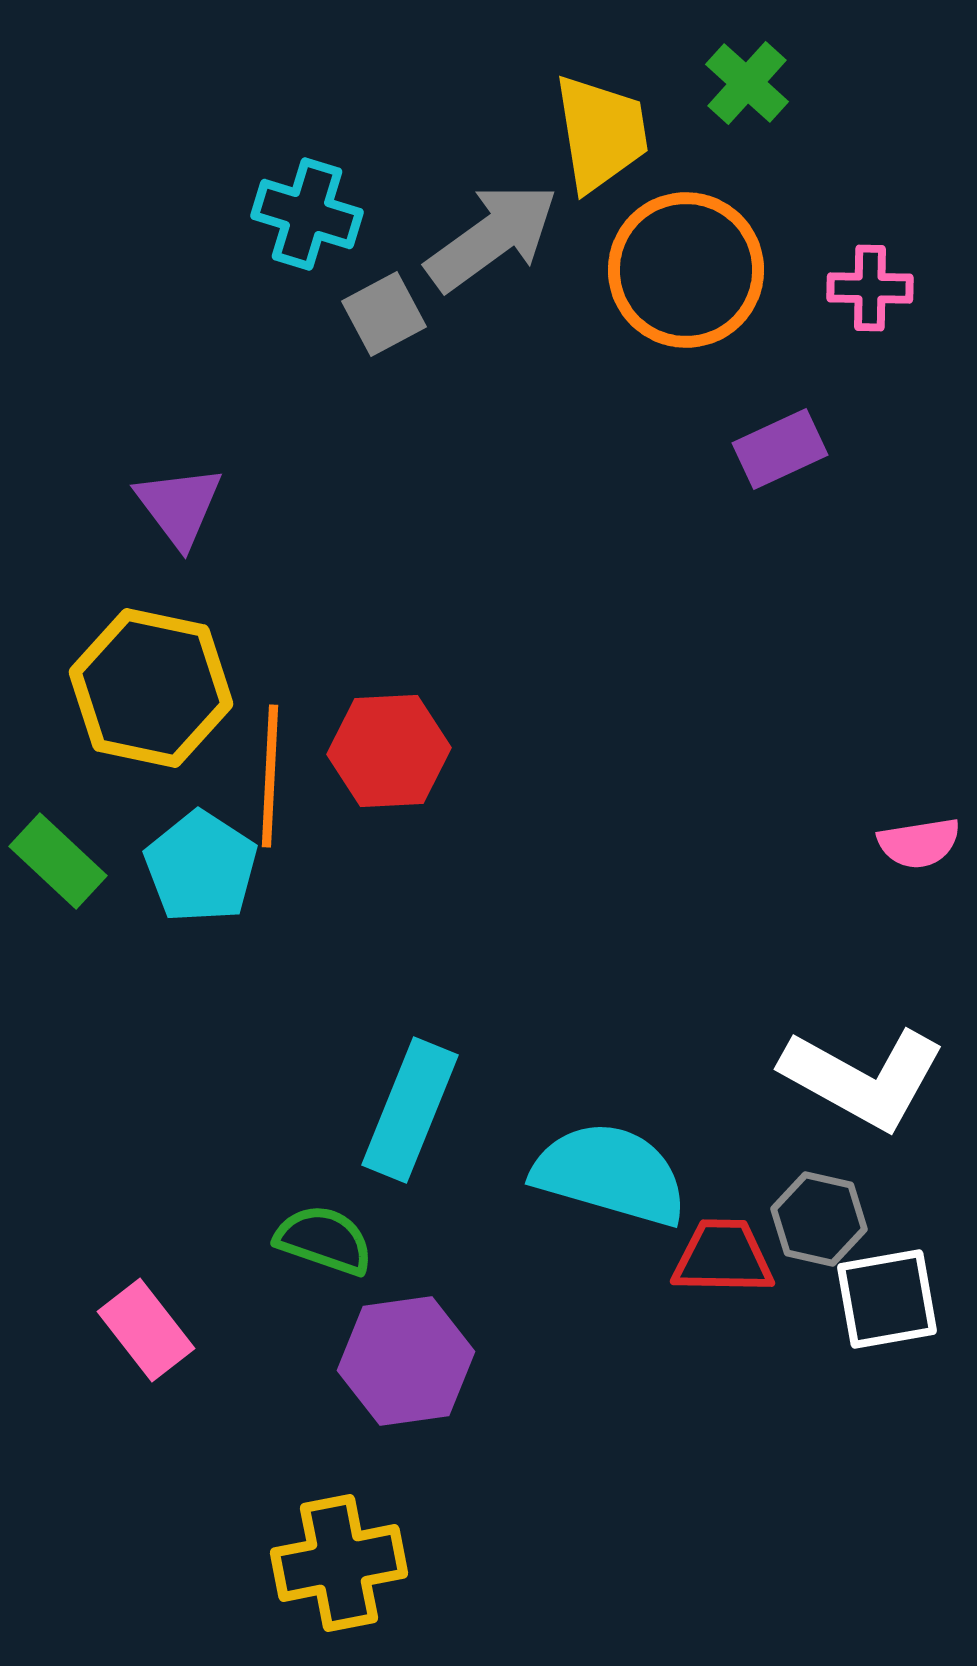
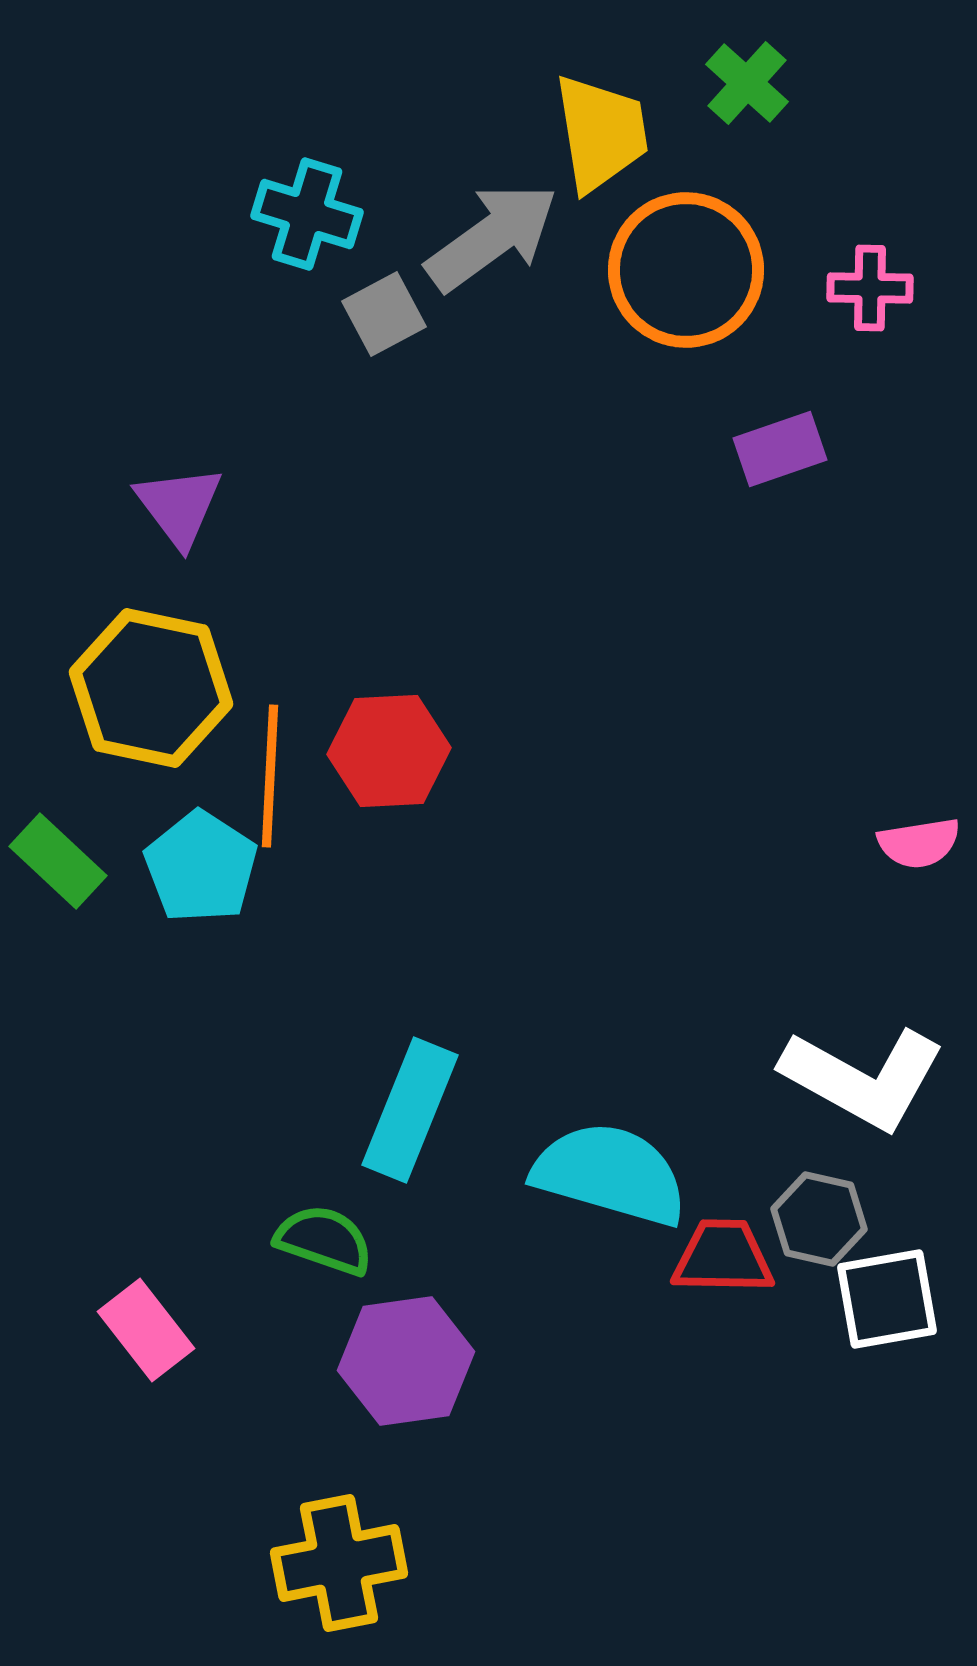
purple rectangle: rotated 6 degrees clockwise
